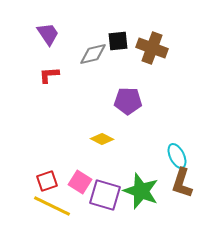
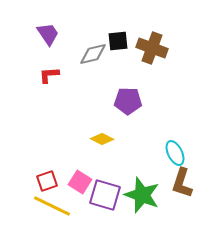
cyan ellipse: moved 2 px left, 3 px up
green star: moved 1 px right, 4 px down
